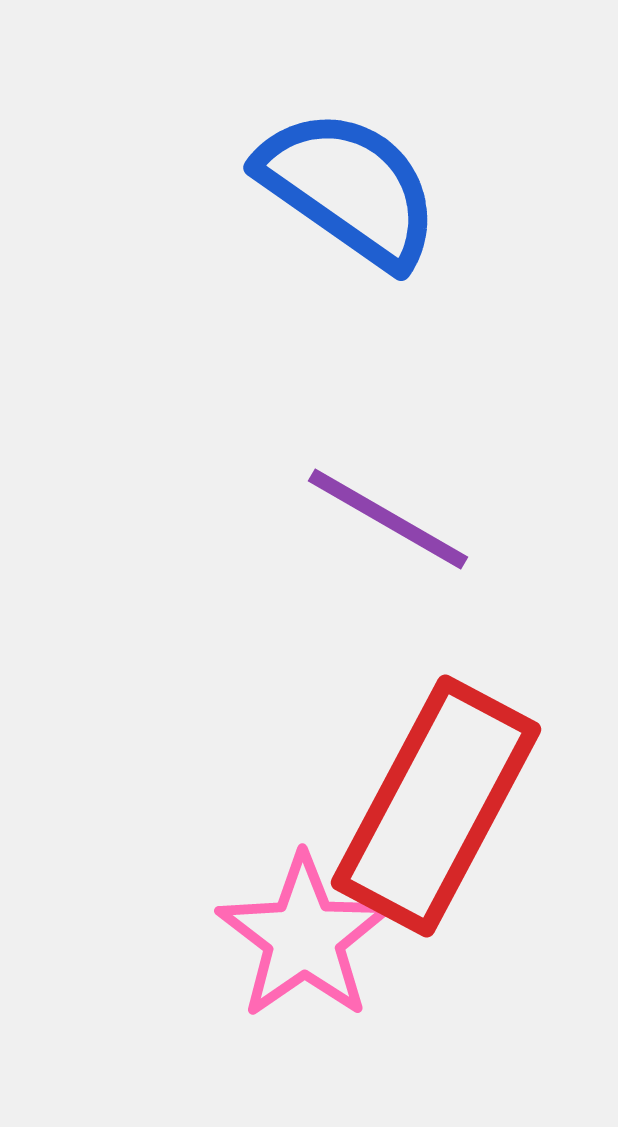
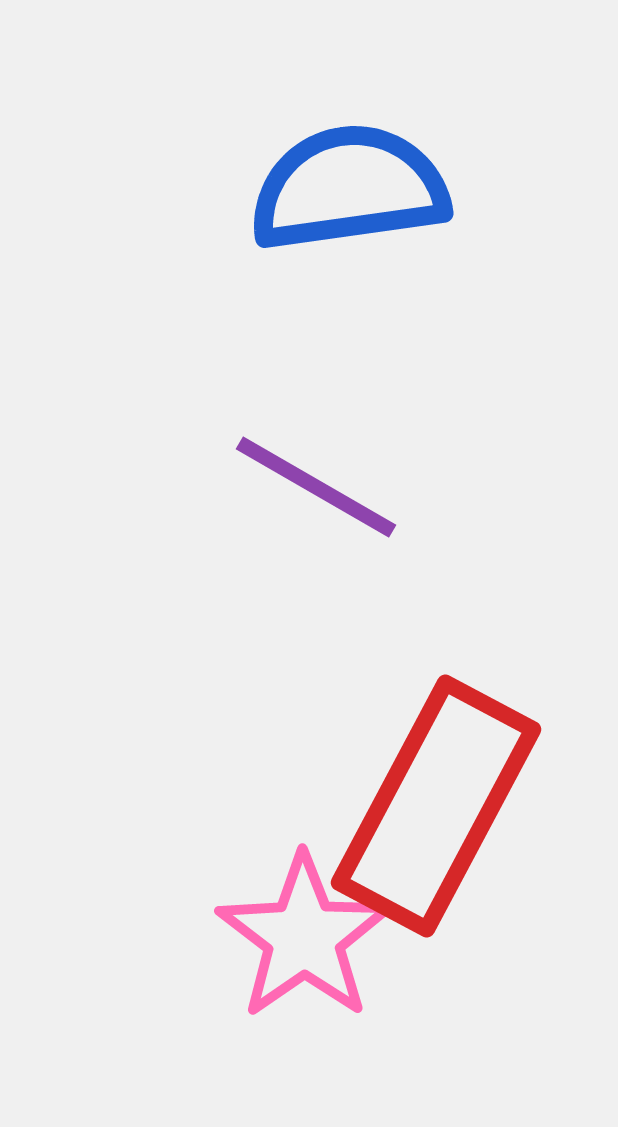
blue semicircle: rotated 43 degrees counterclockwise
purple line: moved 72 px left, 32 px up
